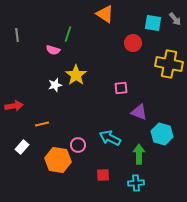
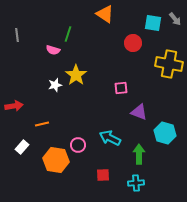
cyan hexagon: moved 3 px right, 1 px up
orange hexagon: moved 2 px left
